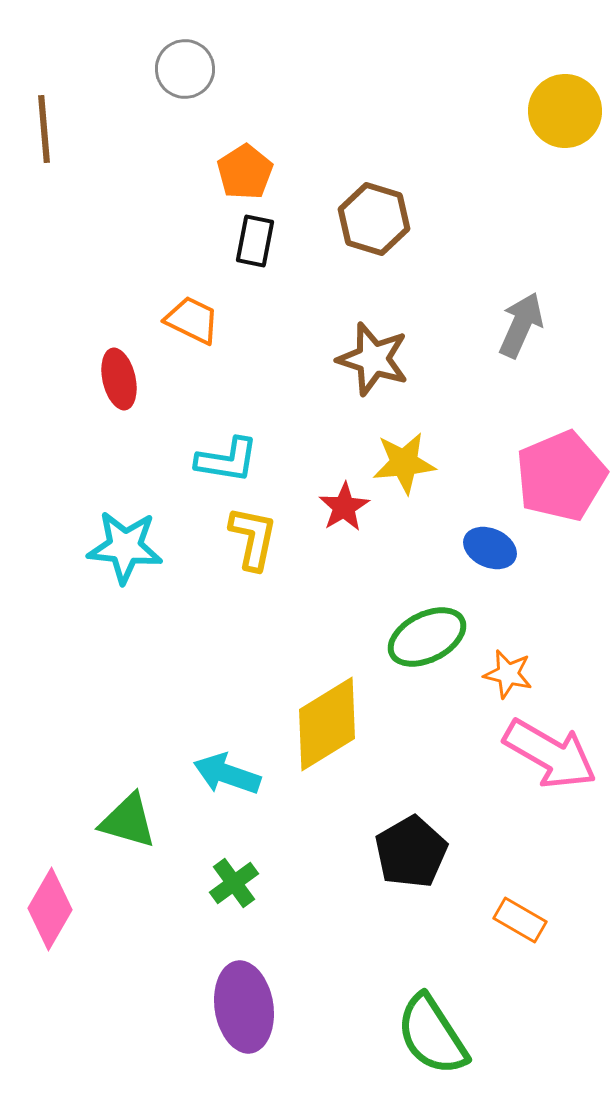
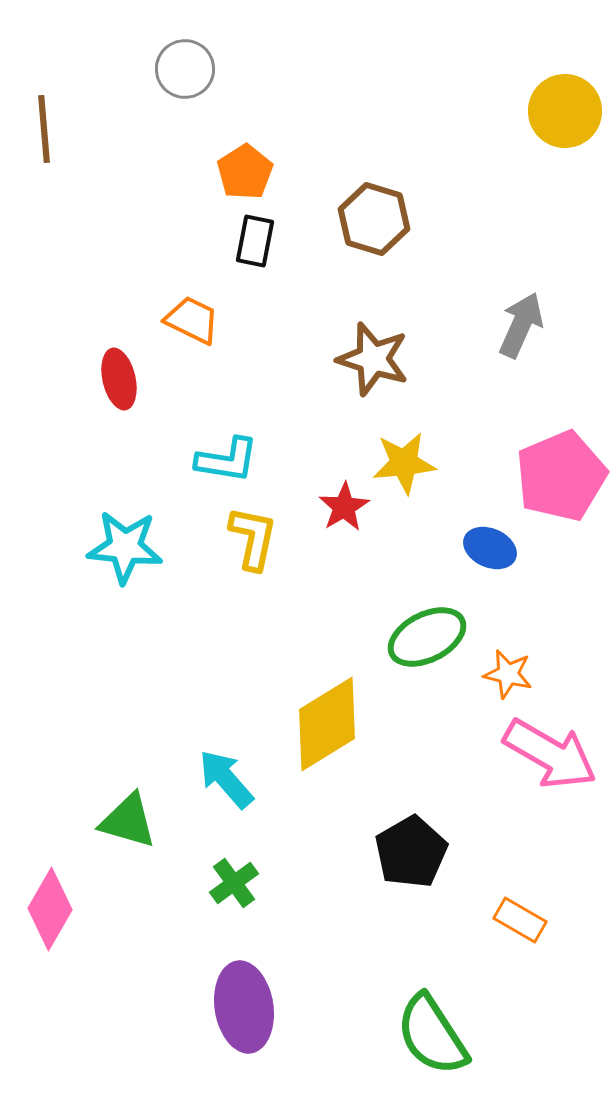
cyan arrow: moved 1 px left, 5 px down; rotated 30 degrees clockwise
